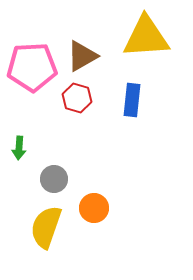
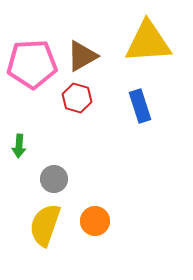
yellow triangle: moved 2 px right, 5 px down
pink pentagon: moved 3 px up
blue rectangle: moved 8 px right, 6 px down; rotated 24 degrees counterclockwise
green arrow: moved 2 px up
orange circle: moved 1 px right, 13 px down
yellow semicircle: moved 1 px left, 2 px up
